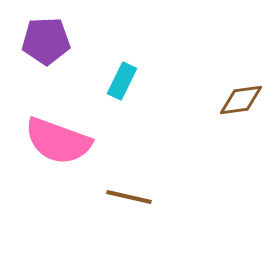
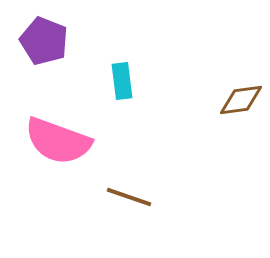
purple pentagon: moved 2 px left; rotated 24 degrees clockwise
cyan rectangle: rotated 33 degrees counterclockwise
brown line: rotated 6 degrees clockwise
